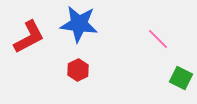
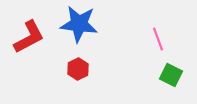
pink line: rotated 25 degrees clockwise
red hexagon: moved 1 px up
green square: moved 10 px left, 3 px up
